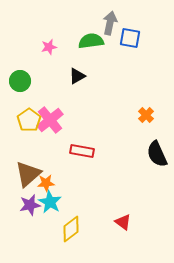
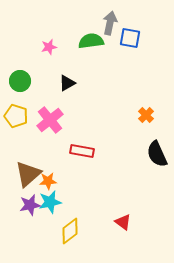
black triangle: moved 10 px left, 7 px down
yellow pentagon: moved 13 px left, 4 px up; rotated 20 degrees counterclockwise
orange star: moved 2 px right, 2 px up
cyan star: rotated 30 degrees clockwise
yellow diamond: moved 1 px left, 2 px down
